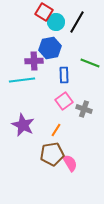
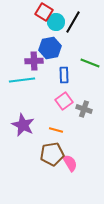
black line: moved 4 px left
orange line: rotated 72 degrees clockwise
